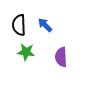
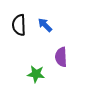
green star: moved 10 px right, 22 px down
